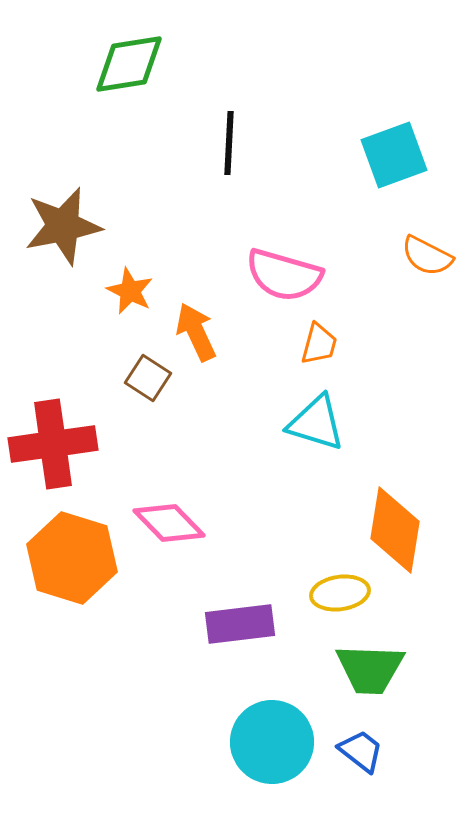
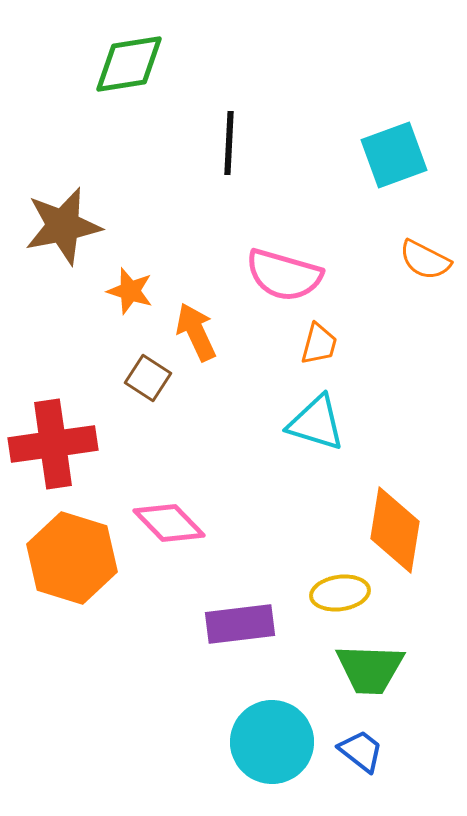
orange semicircle: moved 2 px left, 4 px down
orange star: rotated 9 degrees counterclockwise
